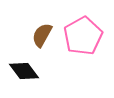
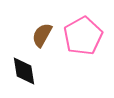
black diamond: rotated 28 degrees clockwise
